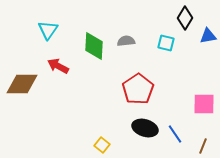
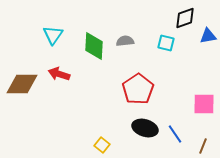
black diamond: rotated 40 degrees clockwise
cyan triangle: moved 5 px right, 5 px down
gray semicircle: moved 1 px left
red arrow: moved 1 px right, 8 px down; rotated 10 degrees counterclockwise
